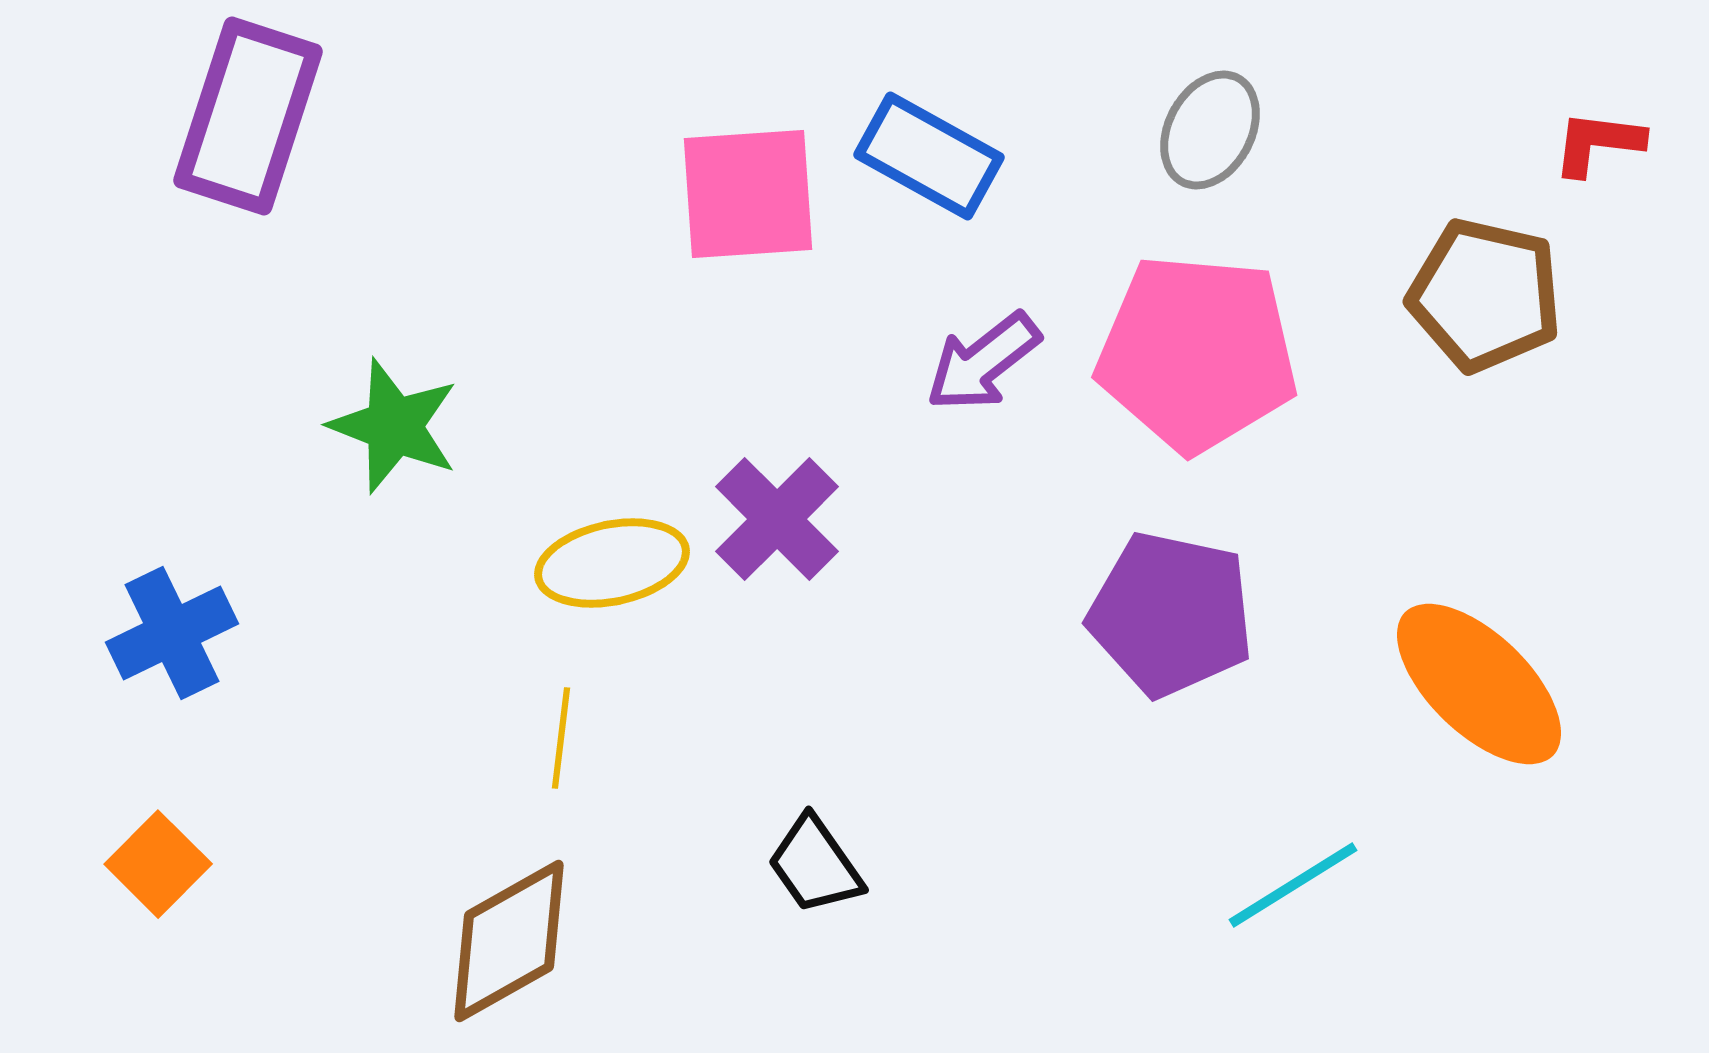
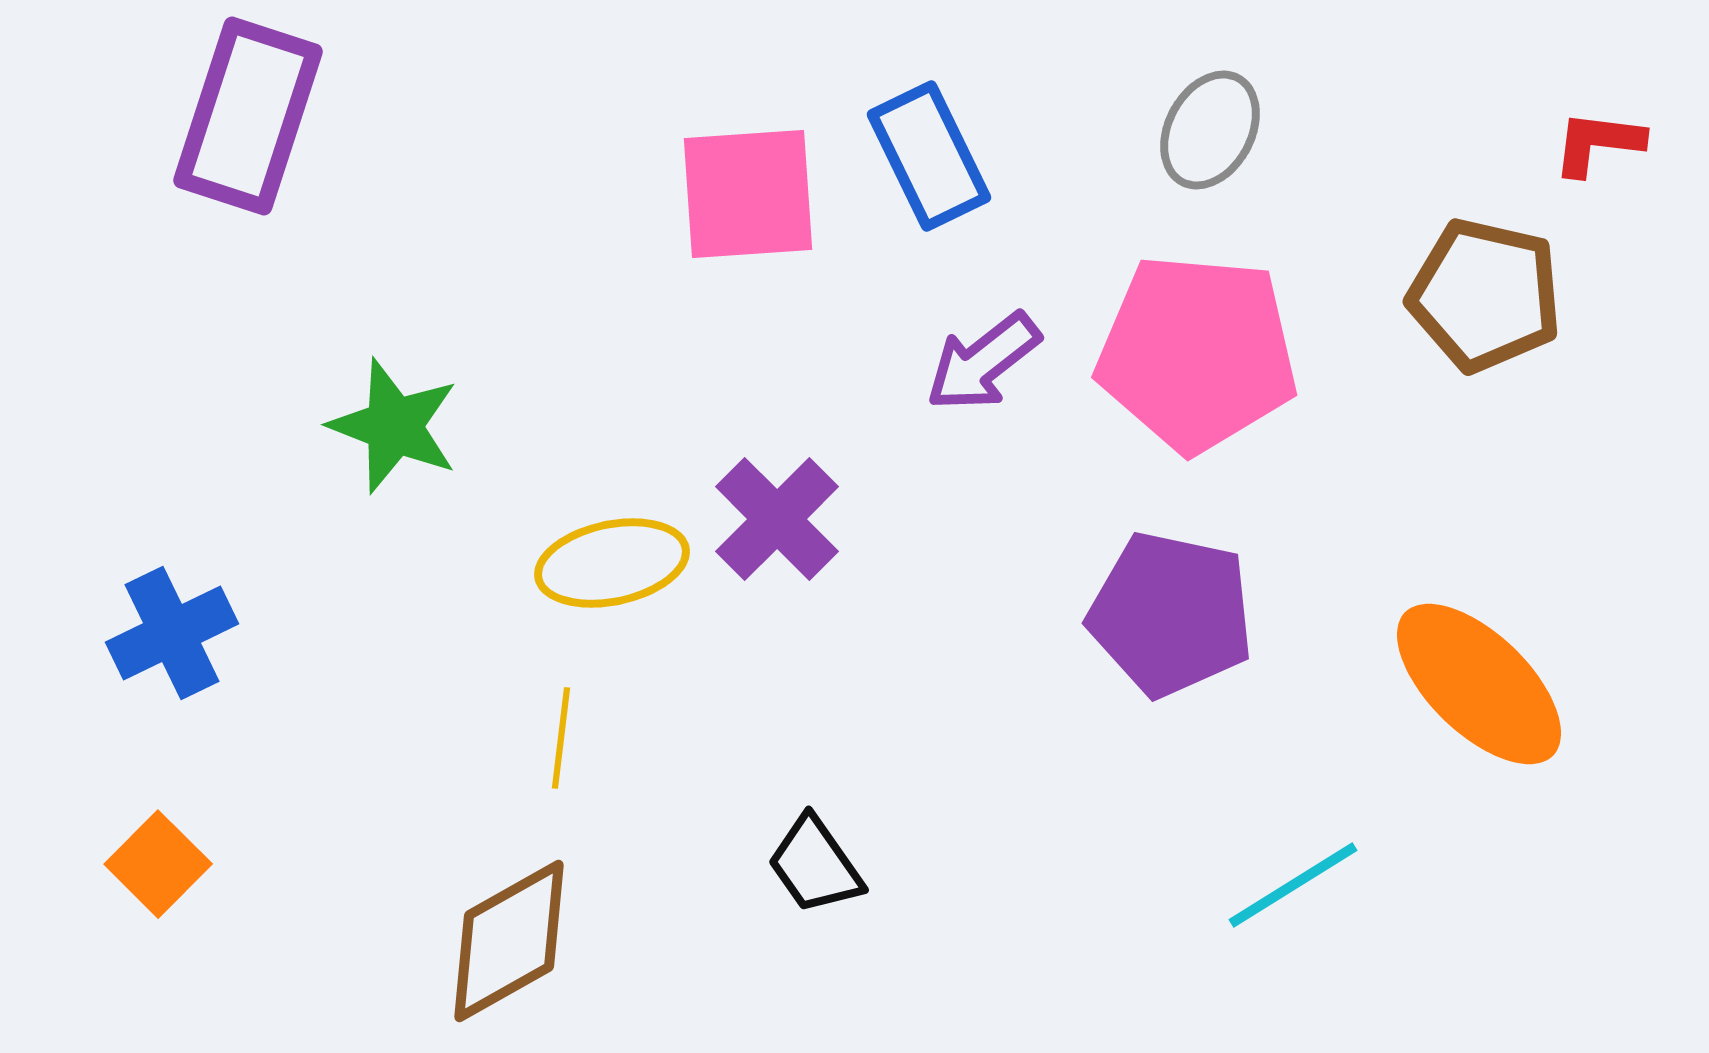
blue rectangle: rotated 35 degrees clockwise
